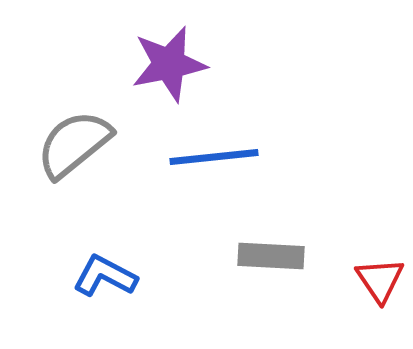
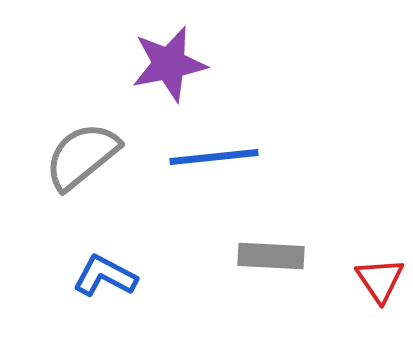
gray semicircle: moved 8 px right, 12 px down
